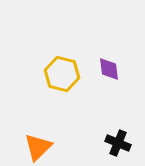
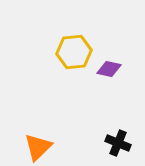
purple diamond: rotated 70 degrees counterclockwise
yellow hexagon: moved 12 px right, 22 px up; rotated 20 degrees counterclockwise
